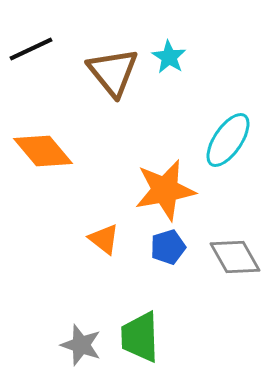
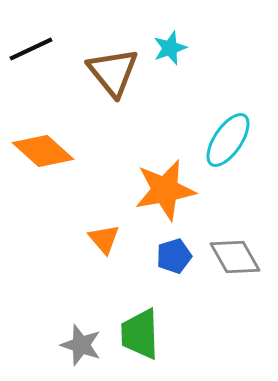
cyan star: moved 1 px right, 9 px up; rotated 20 degrees clockwise
orange diamond: rotated 8 degrees counterclockwise
orange triangle: rotated 12 degrees clockwise
blue pentagon: moved 6 px right, 9 px down
green trapezoid: moved 3 px up
